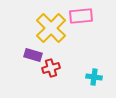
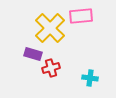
yellow cross: moved 1 px left
purple rectangle: moved 1 px up
cyan cross: moved 4 px left, 1 px down
